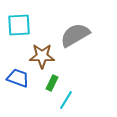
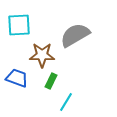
brown star: moved 1 px up
blue trapezoid: moved 1 px left
green rectangle: moved 1 px left, 2 px up
cyan line: moved 2 px down
